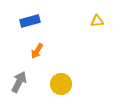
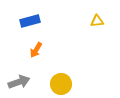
orange arrow: moved 1 px left, 1 px up
gray arrow: rotated 45 degrees clockwise
